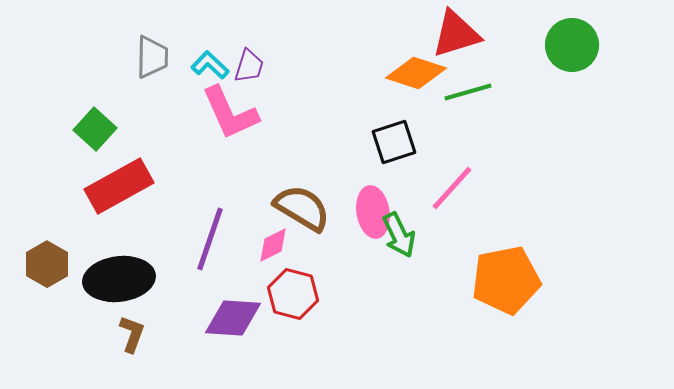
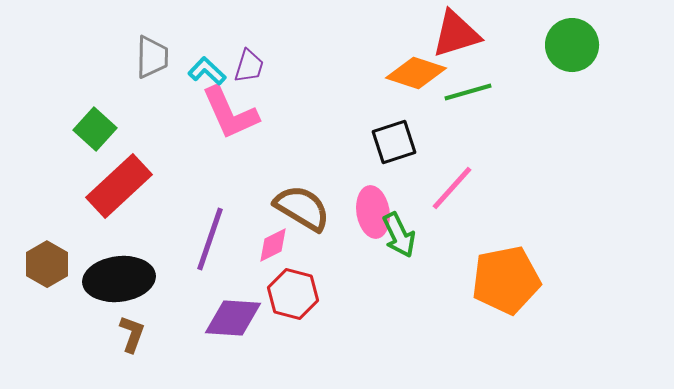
cyan L-shape: moved 3 px left, 6 px down
red rectangle: rotated 14 degrees counterclockwise
